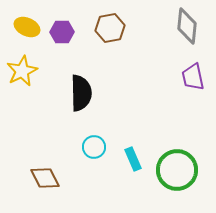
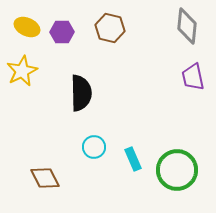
brown hexagon: rotated 24 degrees clockwise
